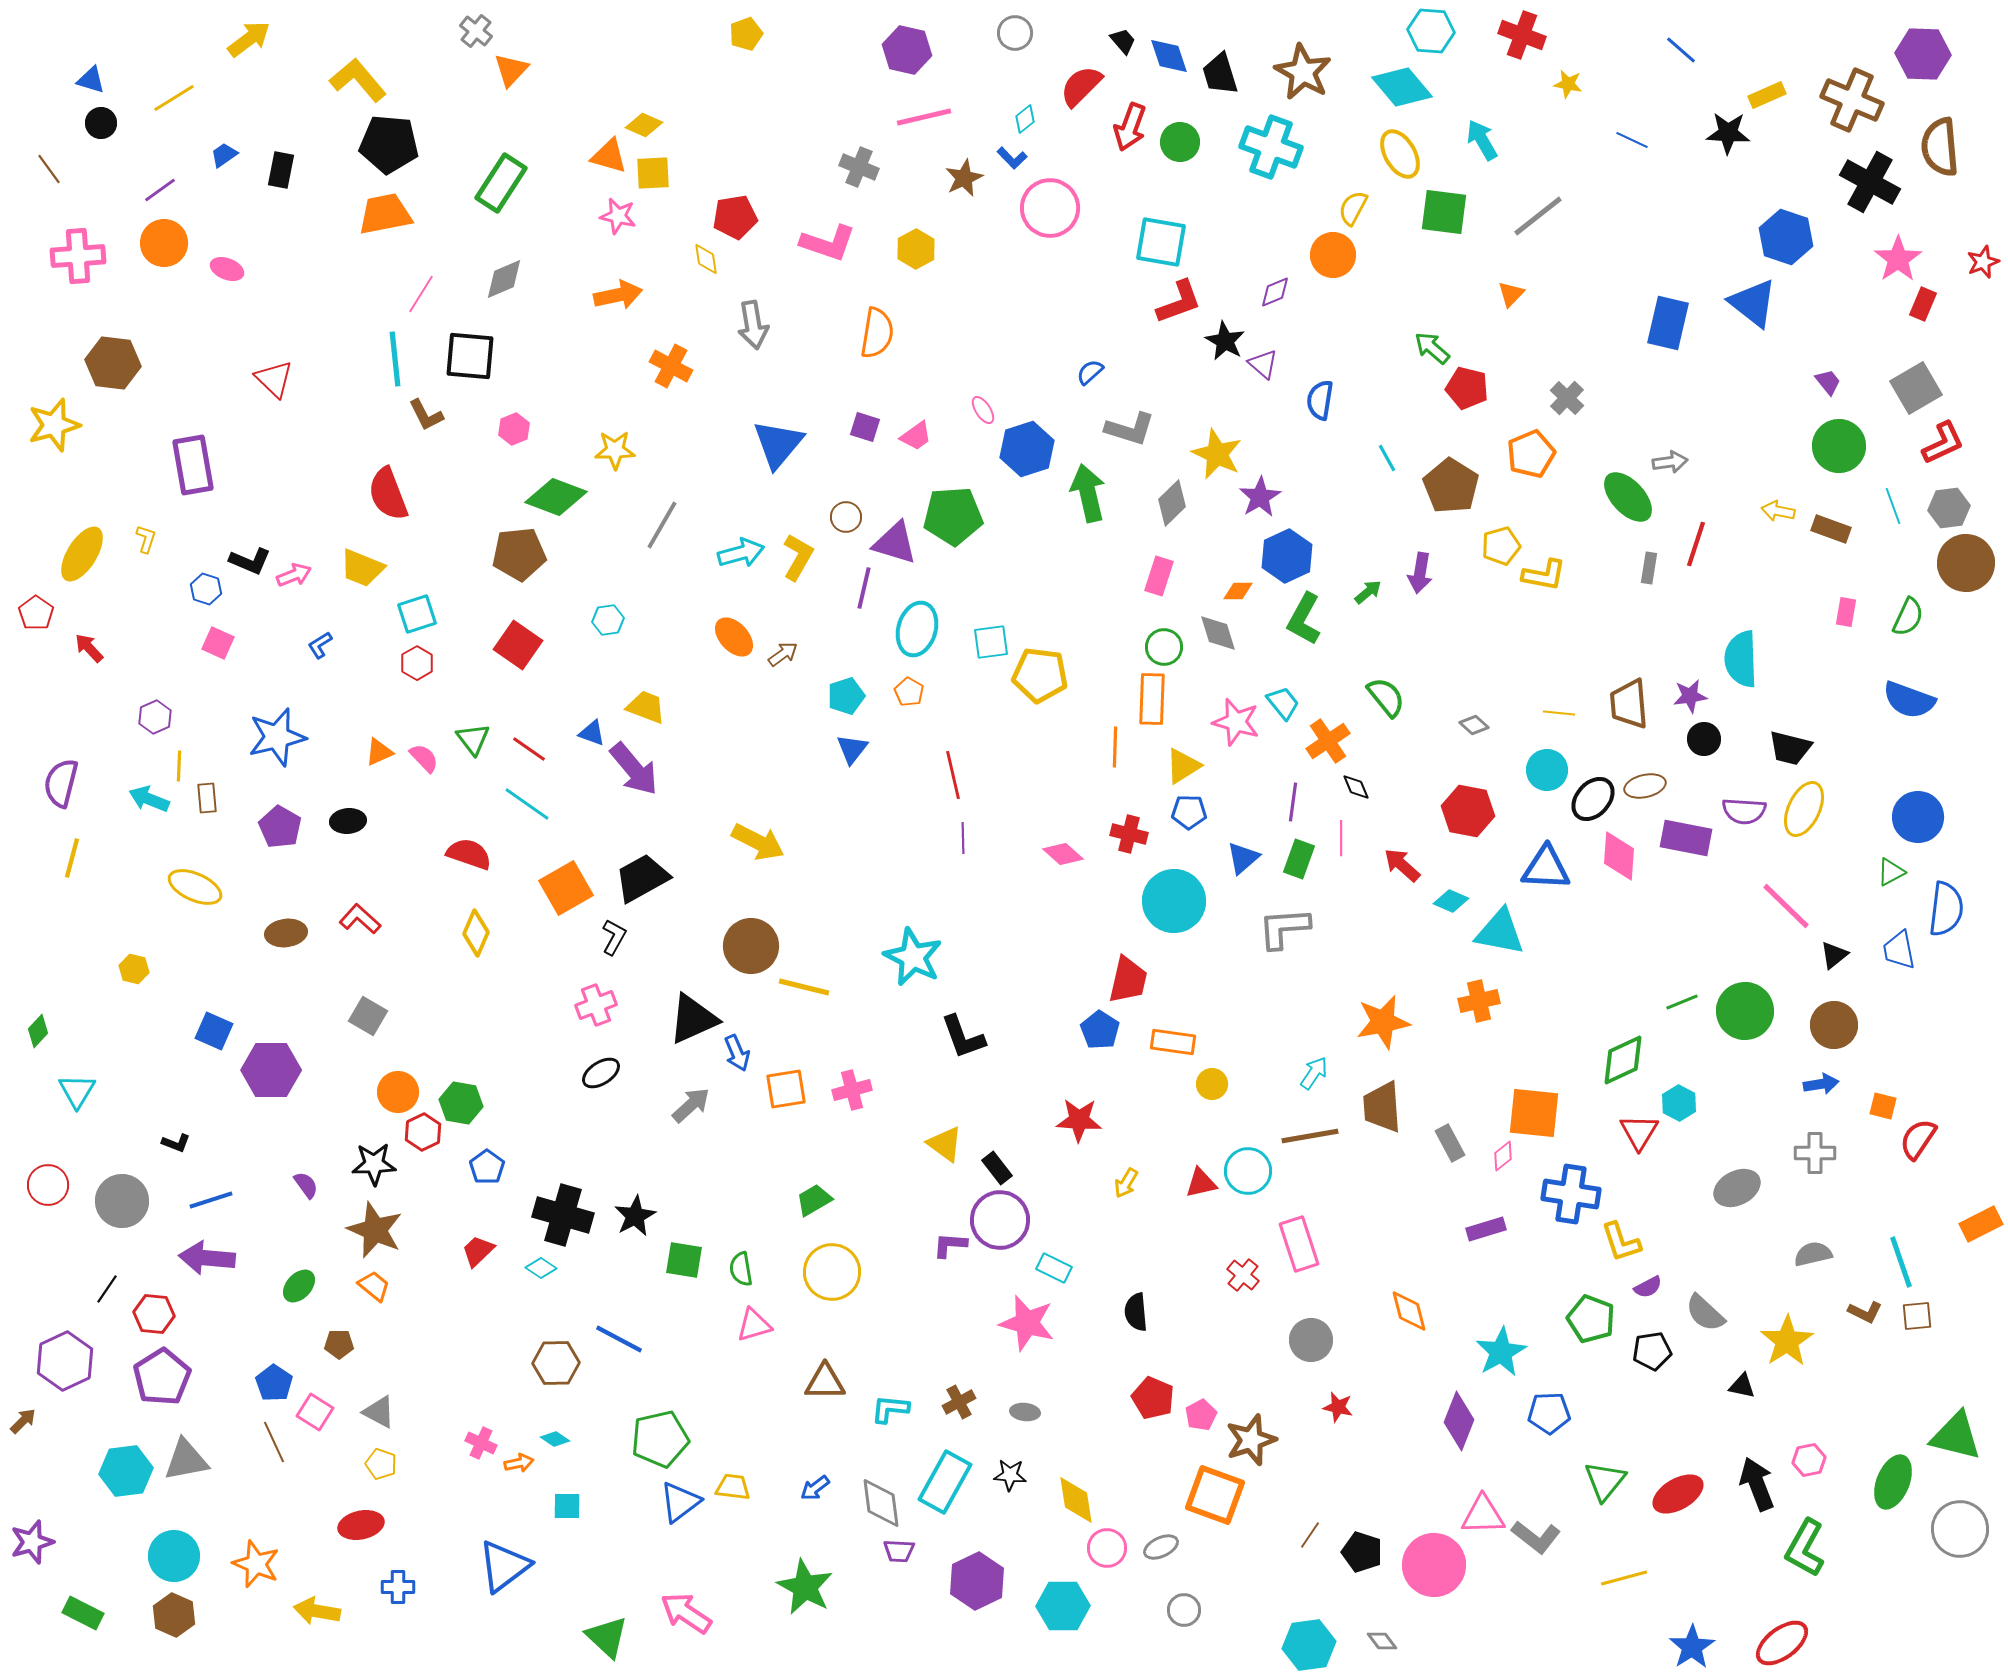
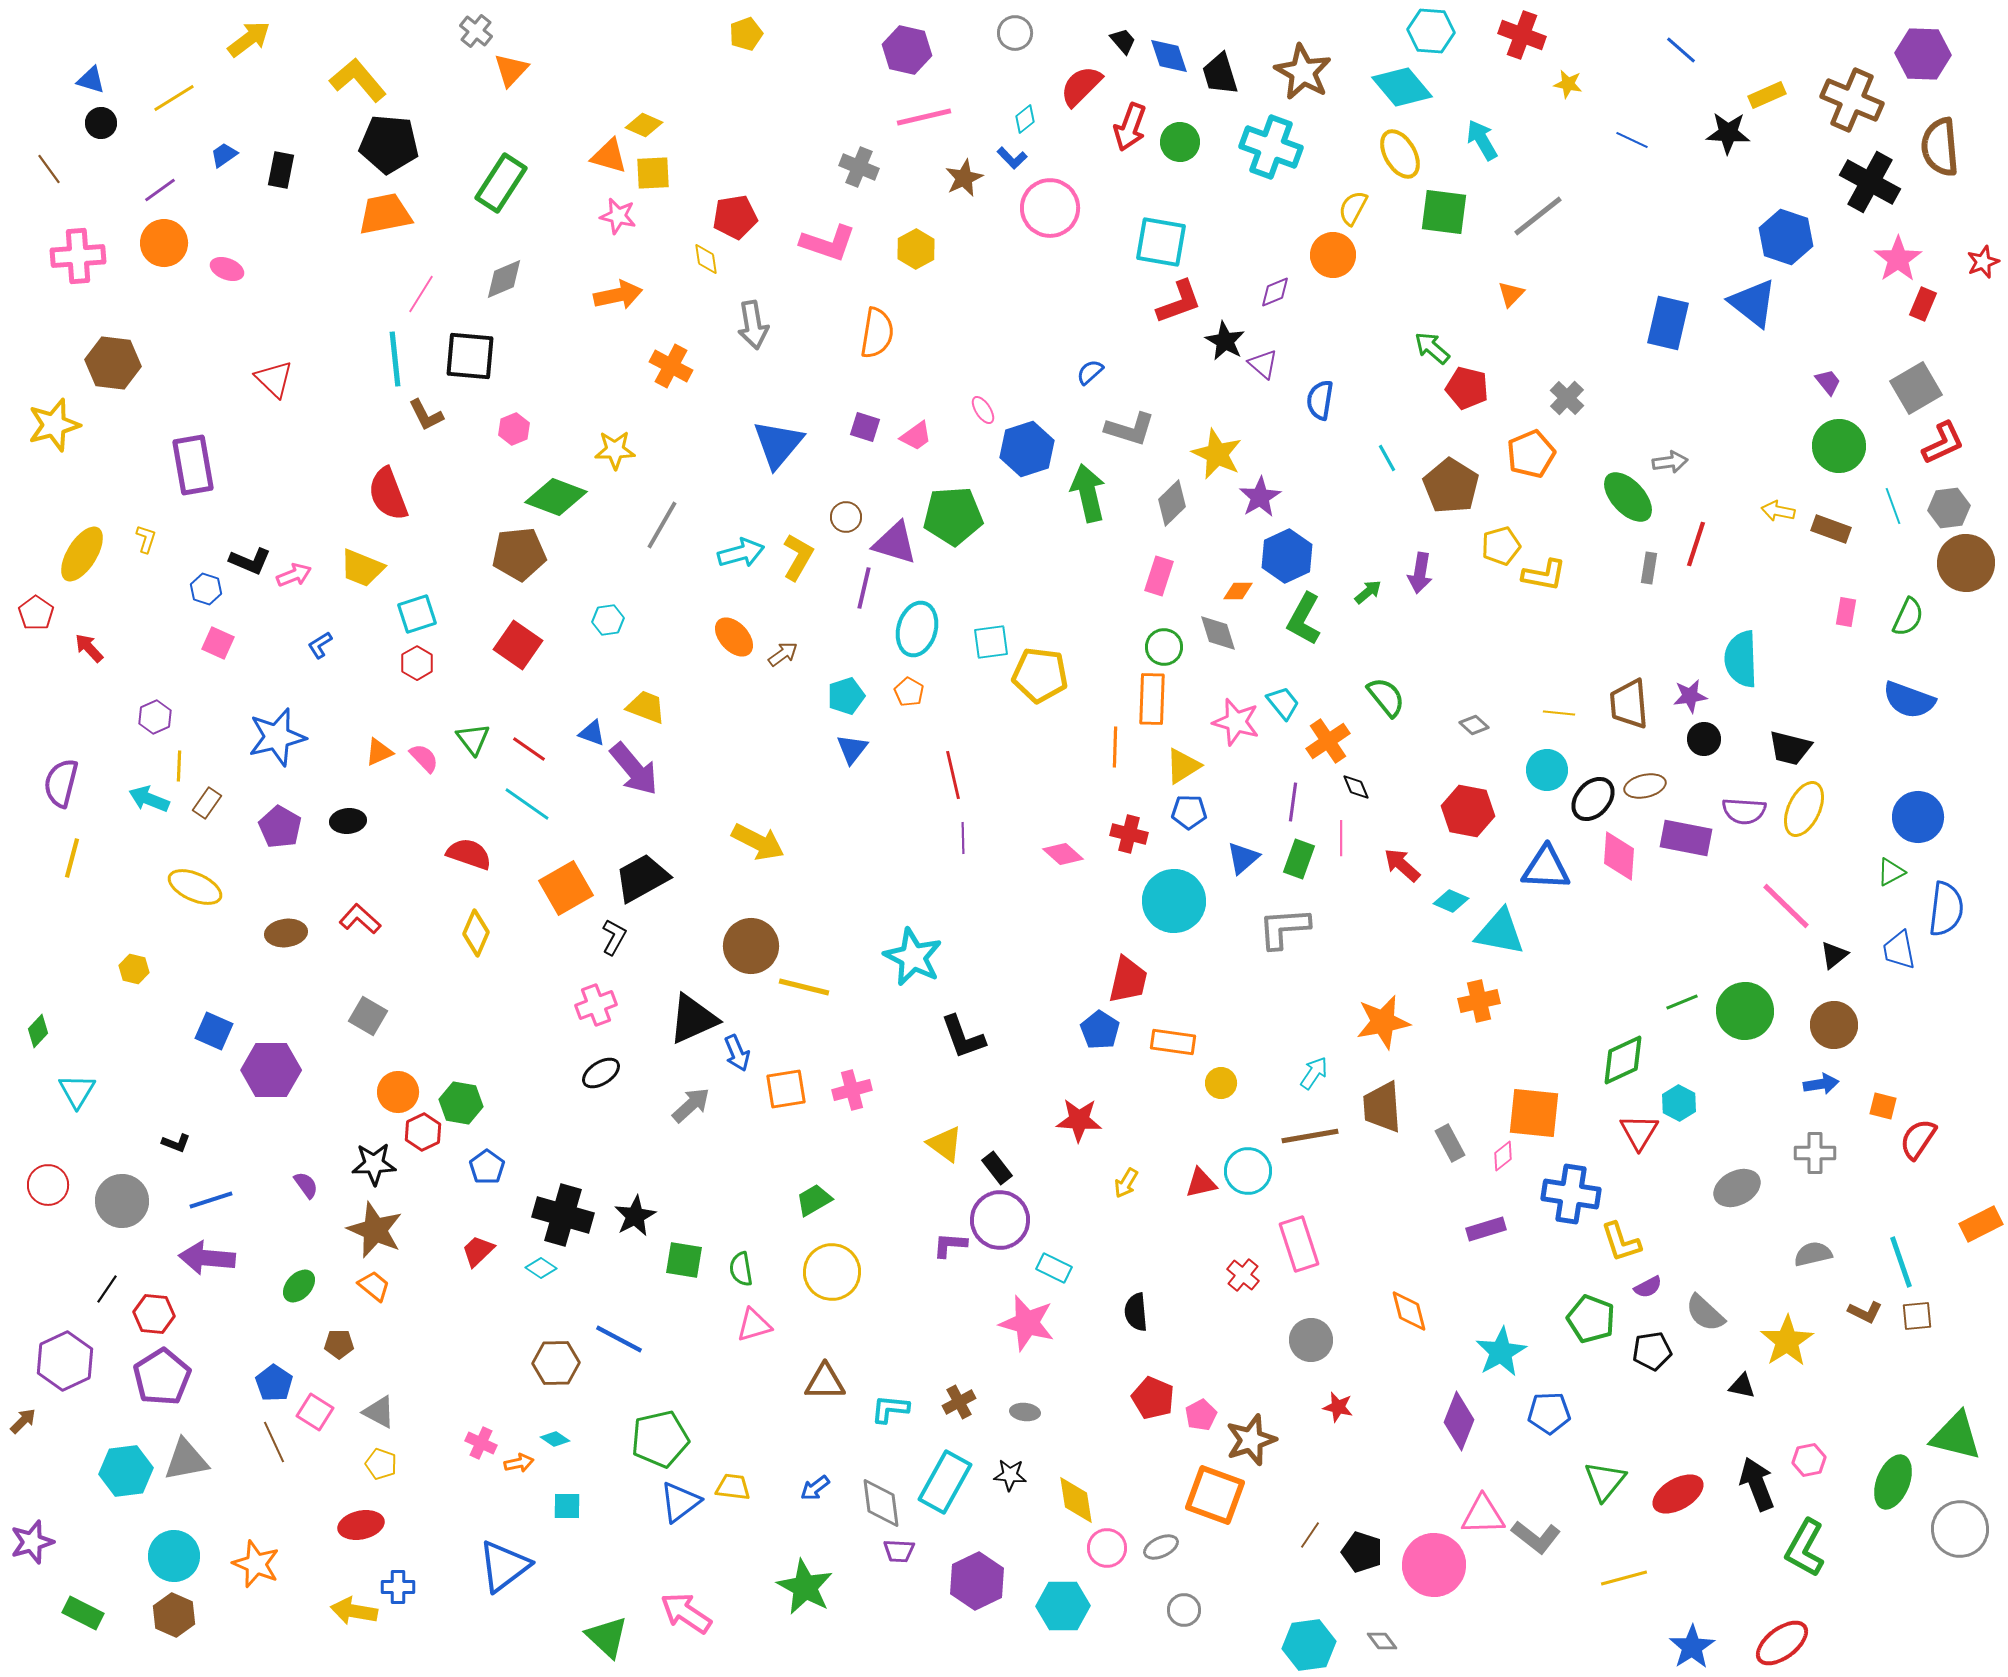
brown rectangle at (207, 798): moved 5 px down; rotated 40 degrees clockwise
yellow circle at (1212, 1084): moved 9 px right, 1 px up
yellow arrow at (317, 1611): moved 37 px right
